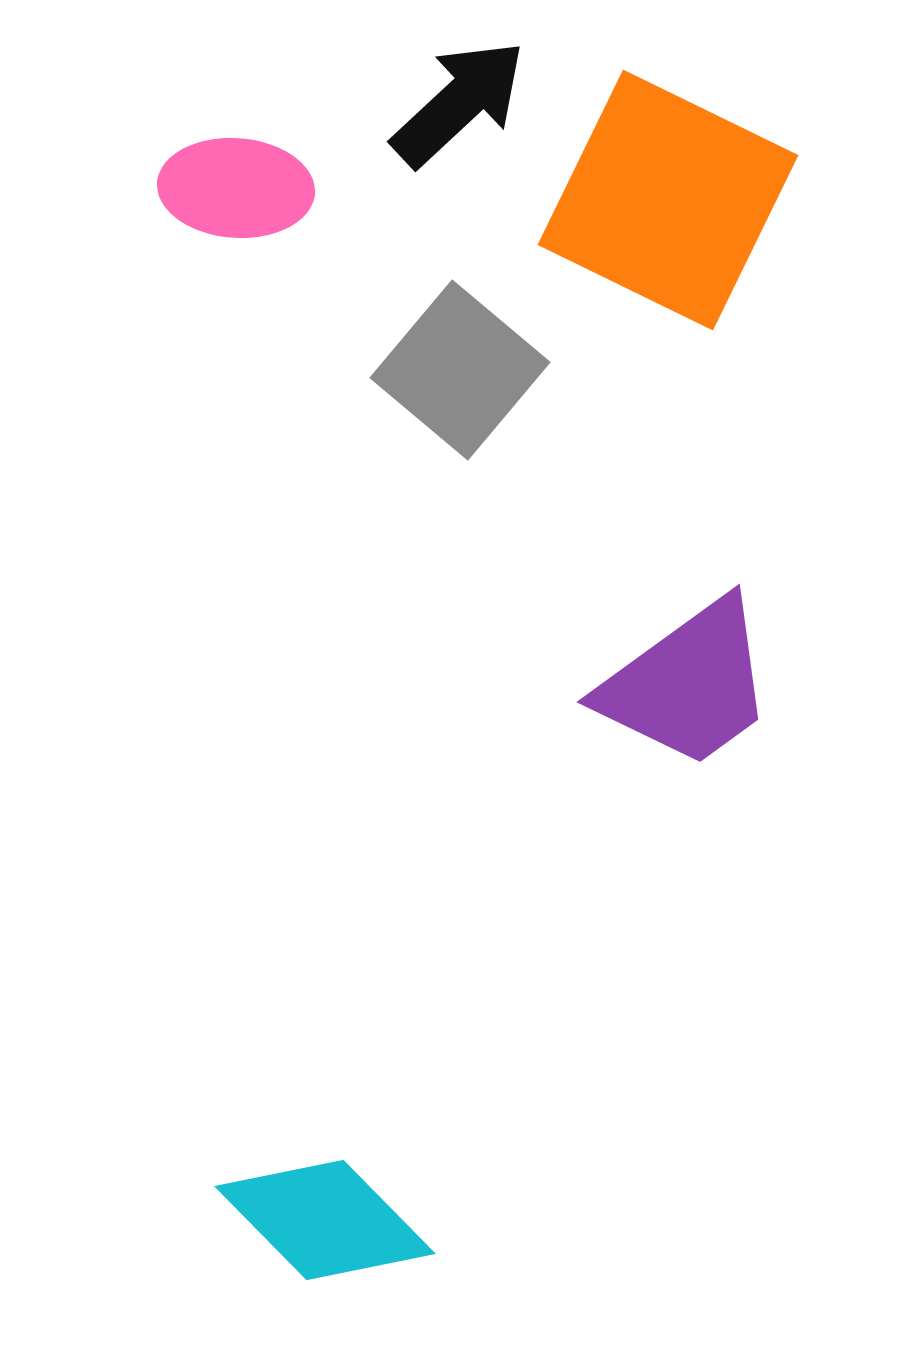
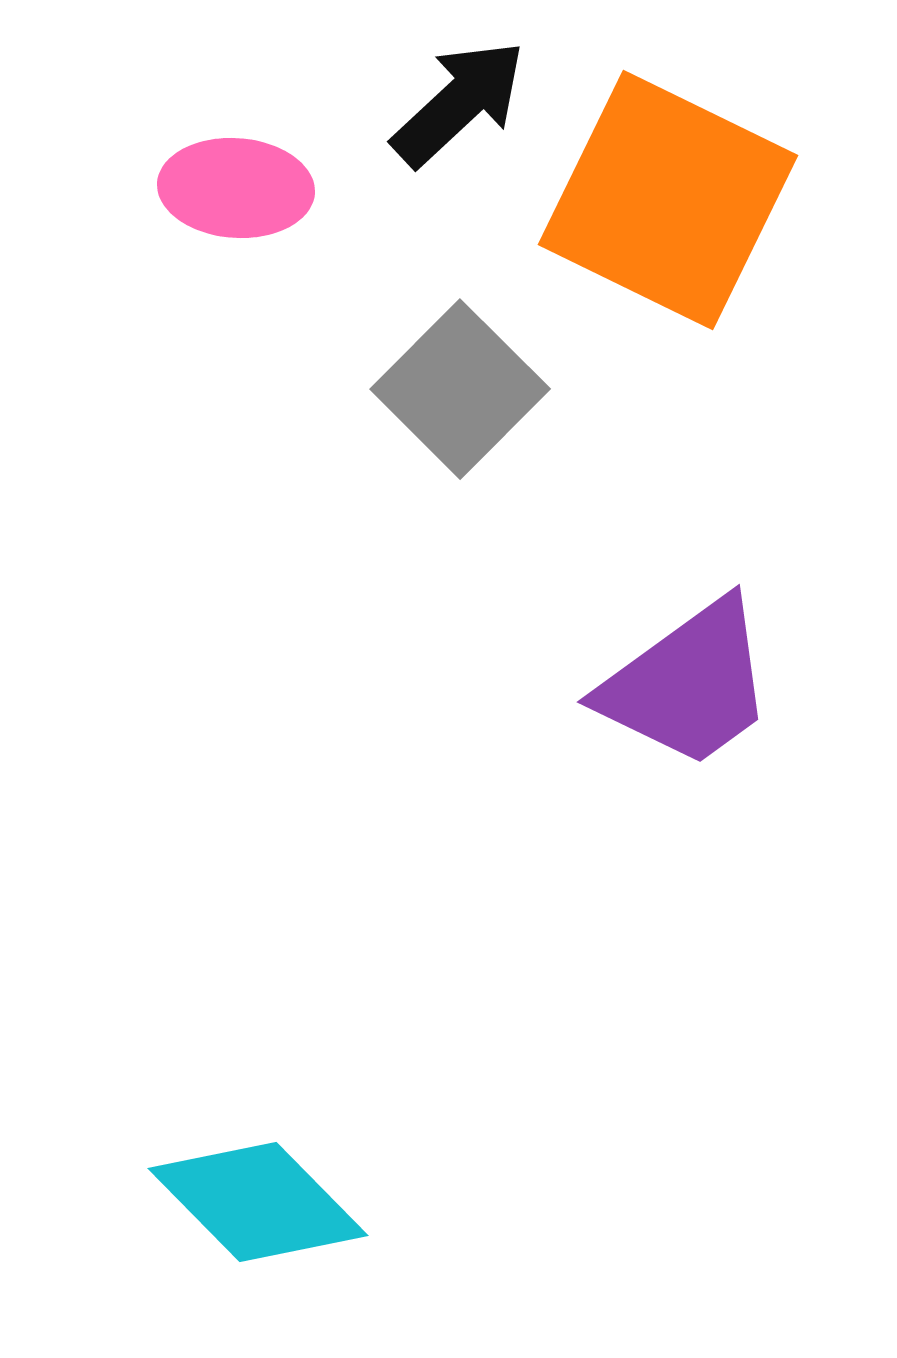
gray square: moved 19 px down; rotated 5 degrees clockwise
cyan diamond: moved 67 px left, 18 px up
